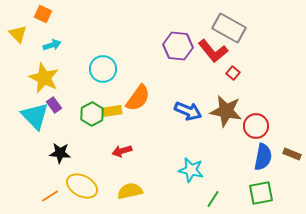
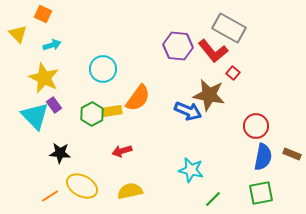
brown star: moved 17 px left, 16 px up
green line: rotated 12 degrees clockwise
